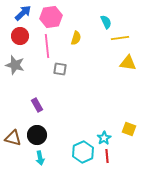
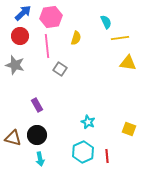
gray square: rotated 24 degrees clockwise
cyan star: moved 16 px left, 16 px up; rotated 16 degrees counterclockwise
cyan arrow: moved 1 px down
